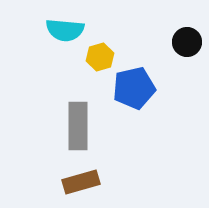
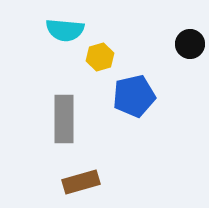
black circle: moved 3 px right, 2 px down
blue pentagon: moved 8 px down
gray rectangle: moved 14 px left, 7 px up
